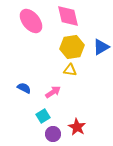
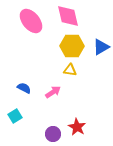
yellow hexagon: moved 1 px up; rotated 10 degrees clockwise
cyan square: moved 28 px left
